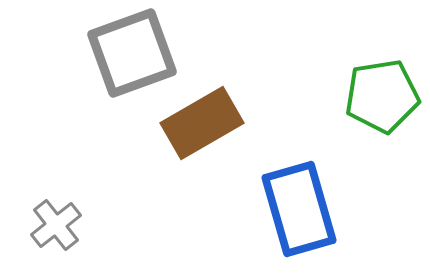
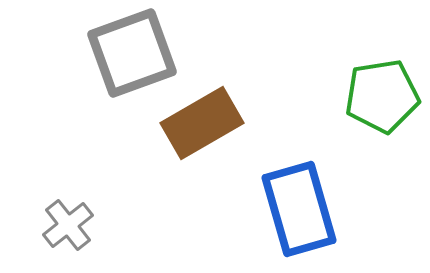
gray cross: moved 12 px right
